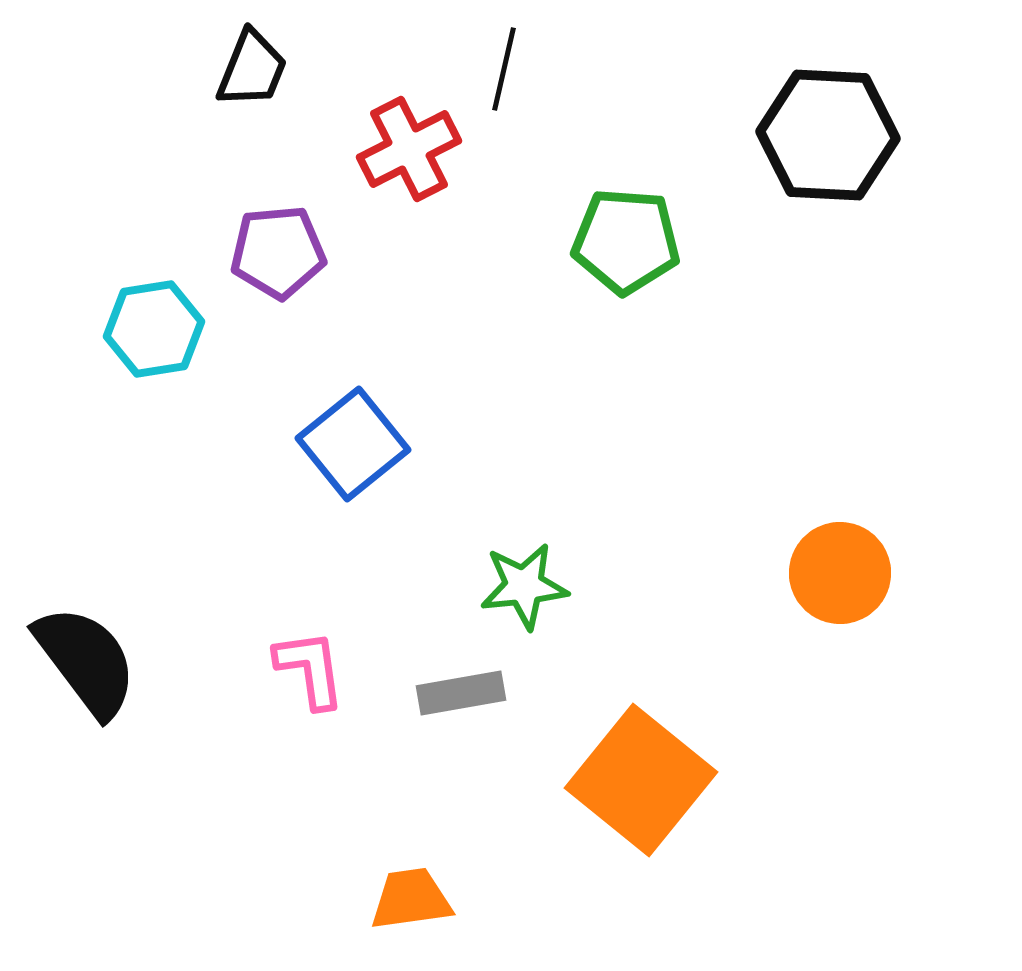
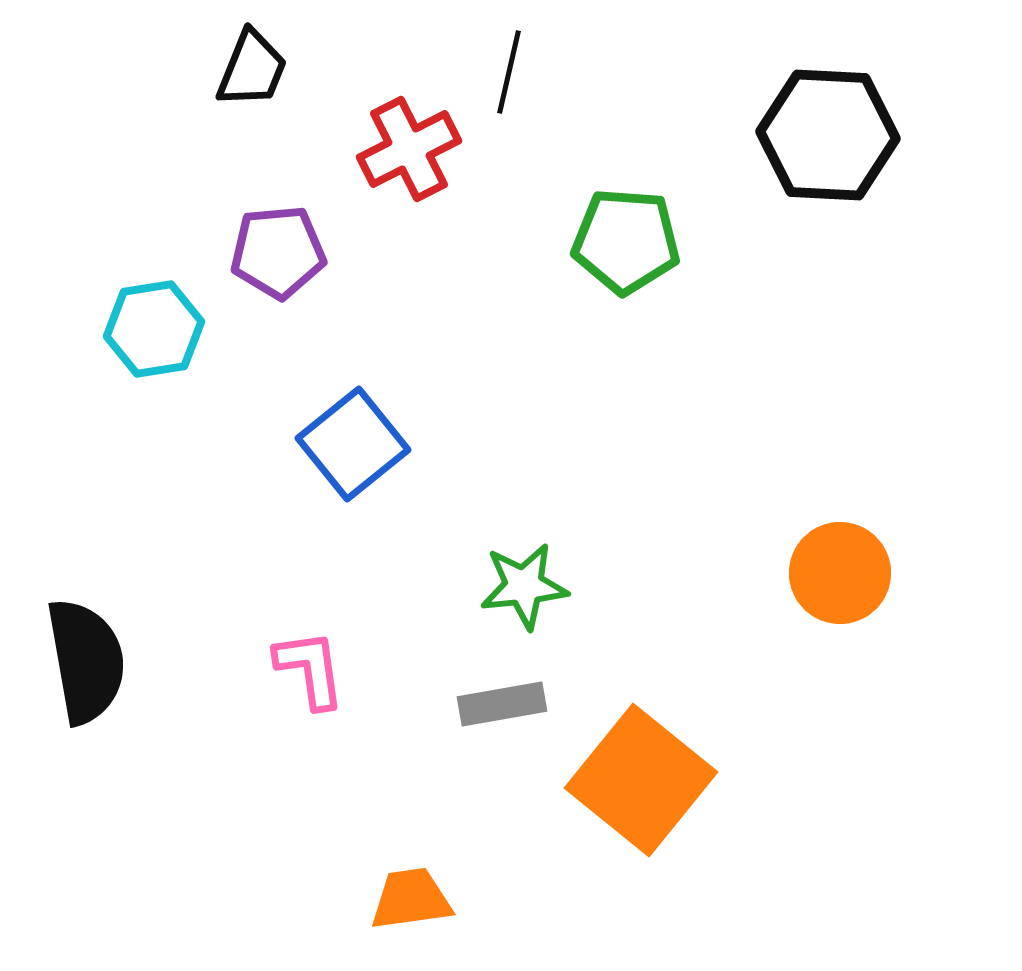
black line: moved 5 px right, 3 px down
black semicircle: rotated 27 degrees clockwise
gray rectangle: moved 41 px right, 11 px down
